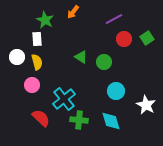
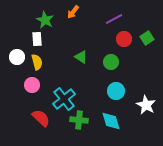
green circle: moved 7 px right
